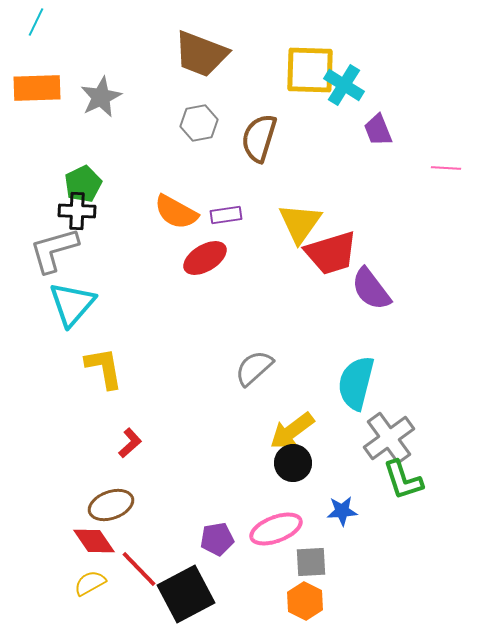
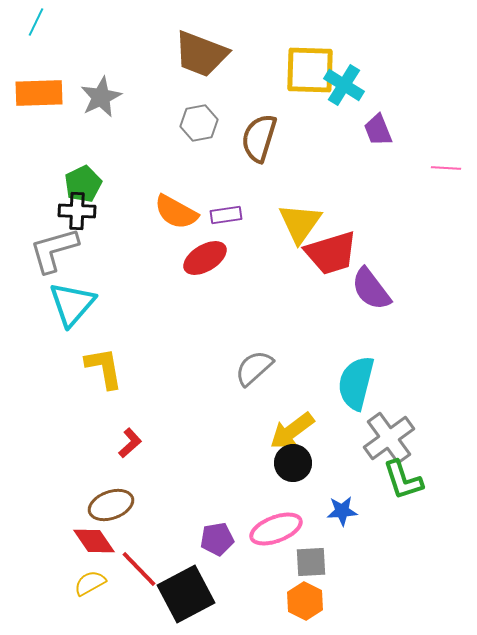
orange rectangle: moved 2 px right, 5 px down
